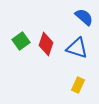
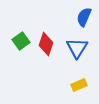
blue semicircle: rotated 108 degrees counterclockwise
blue triangle: rotated 45 degrees clockwise
yellow rectangle: moved 1 px right; rotated 42 degrees clockwise
